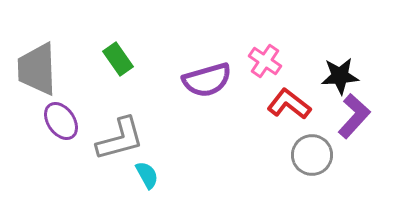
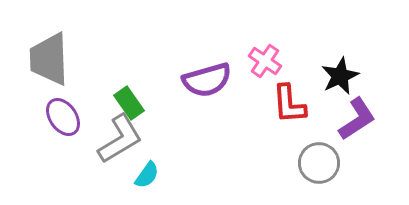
green rectangle: moved 11 px right, 44 px down
gray trapezoid: moved 12 px right, 10 px up
black star: rotated 21 degrees counterclockwise
red L-shape: rotated 132 degrees counterclockwise
purple L-shape: moved 3 px right, 3 px down; rotated 15 degrees clockwise
purple ellipse: moved 2 px right, 4 px up
gray L-shape: rotated 16 degrees counterclockwise
gray circle: moved 7 px right, 8 px down
cyan semicircle: rotated 64 degrees clockwise
